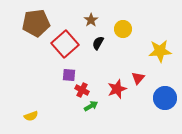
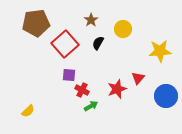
blue circle: moved 1 px right, 2 px up
yellow semicircle: moved 3 px left, 5 px up; rotated 24 degrees counterclockwise
